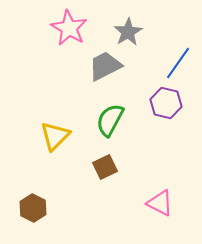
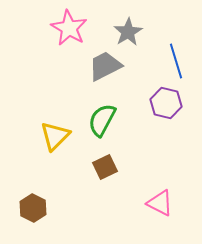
blue line: moved 2 px left, 2 px up; rotated 52 degrees counterclockwise
green semicircle: moved 8 px left
